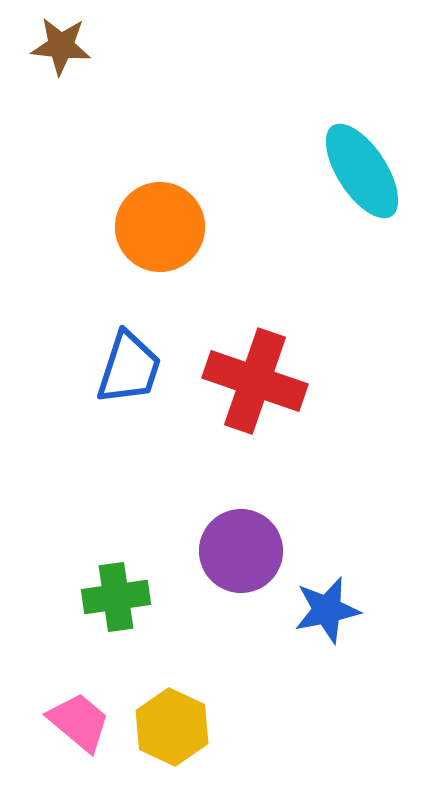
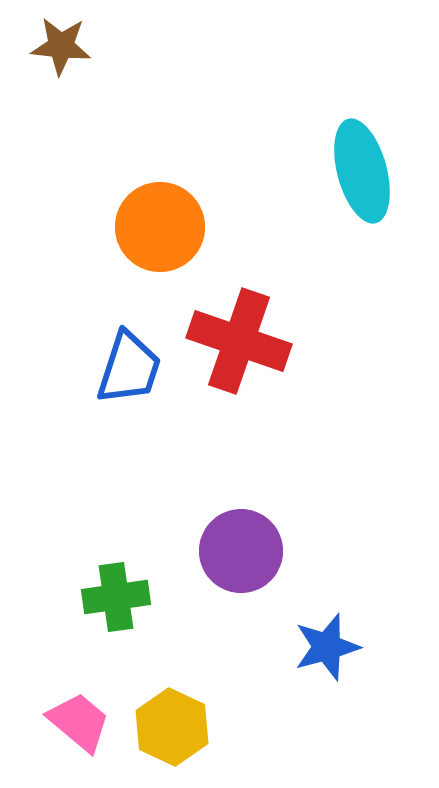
cyan ellipse: rotated 18 degrees clockwise
red cross: moved 16 px left, 40 px up
blue star: moved 37 px down; rotated 4 degrees counterclockwise
